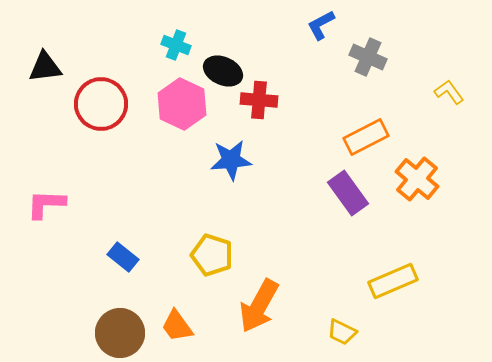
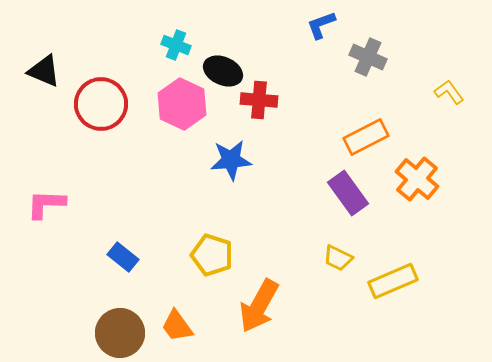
blue L-shape: rotated 8 degrees clockwise
black triangle: moved 1 px left, 4 px down; rotated 30 degrees clockwise
yellow trapezoid: moved 4 px left, 74 px up
